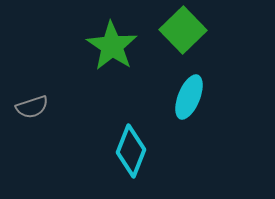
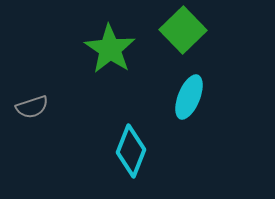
green star: moved 2 px left, 3 px down
